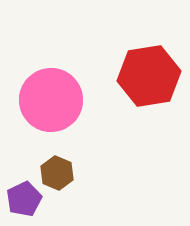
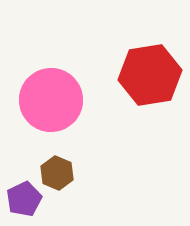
red hexagon: moved 1 px right, 1 px up
